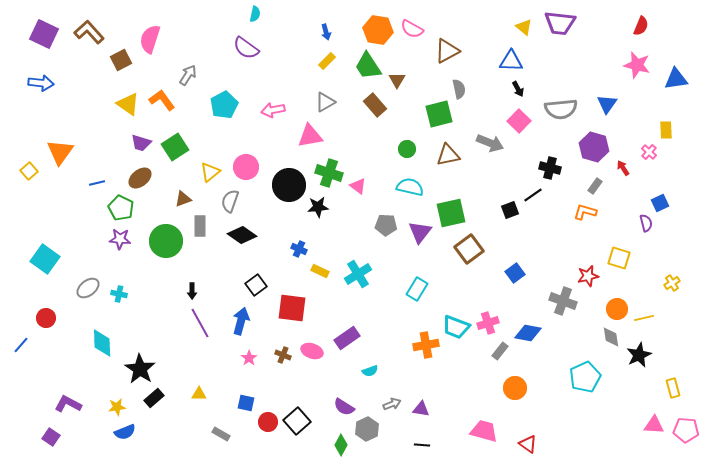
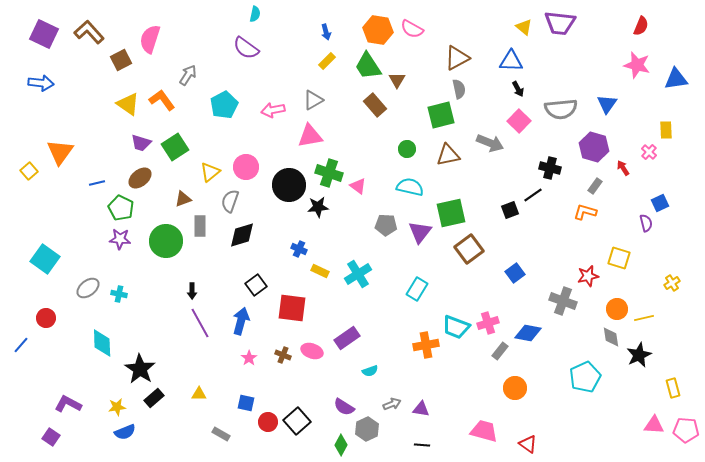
brown triangle at (447, 51): moved 10 px right, 7 px down
gray triangle at (325, 102): moved 12 px left, 2 px up
green square at (439, 114): moved 2 px right, 1 px down
black diamond at (242, 235): rotated 52 degrees counterclockwise
